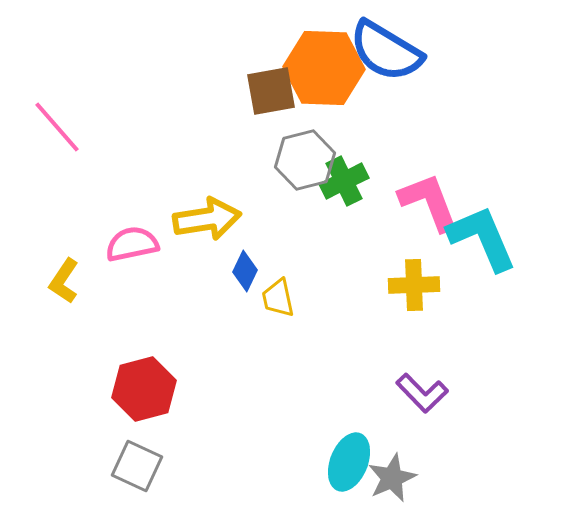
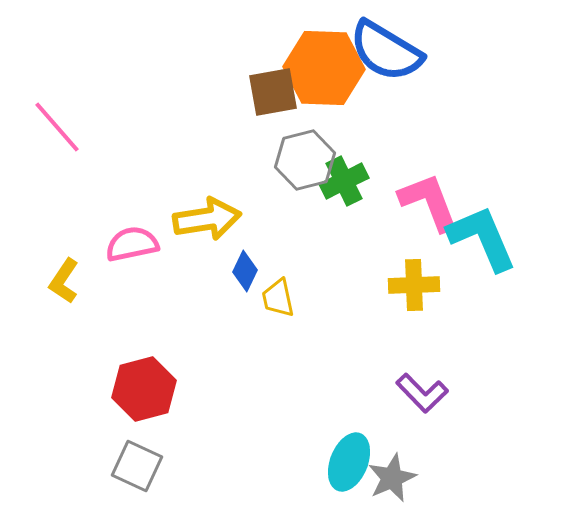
brown square: moved 2 px right, 1 px down
